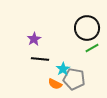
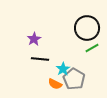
gray pentagon: rotated 20 degrees clockwise
